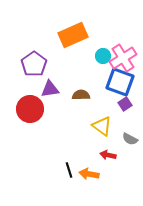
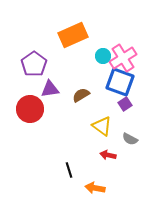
brown semicircle: rotated 30 degrees counterclockwise
orange arrow: moved 6 px right, 14 px down
